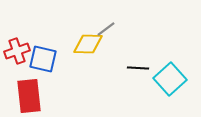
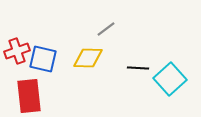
yellow diamond: moved 14 px down
